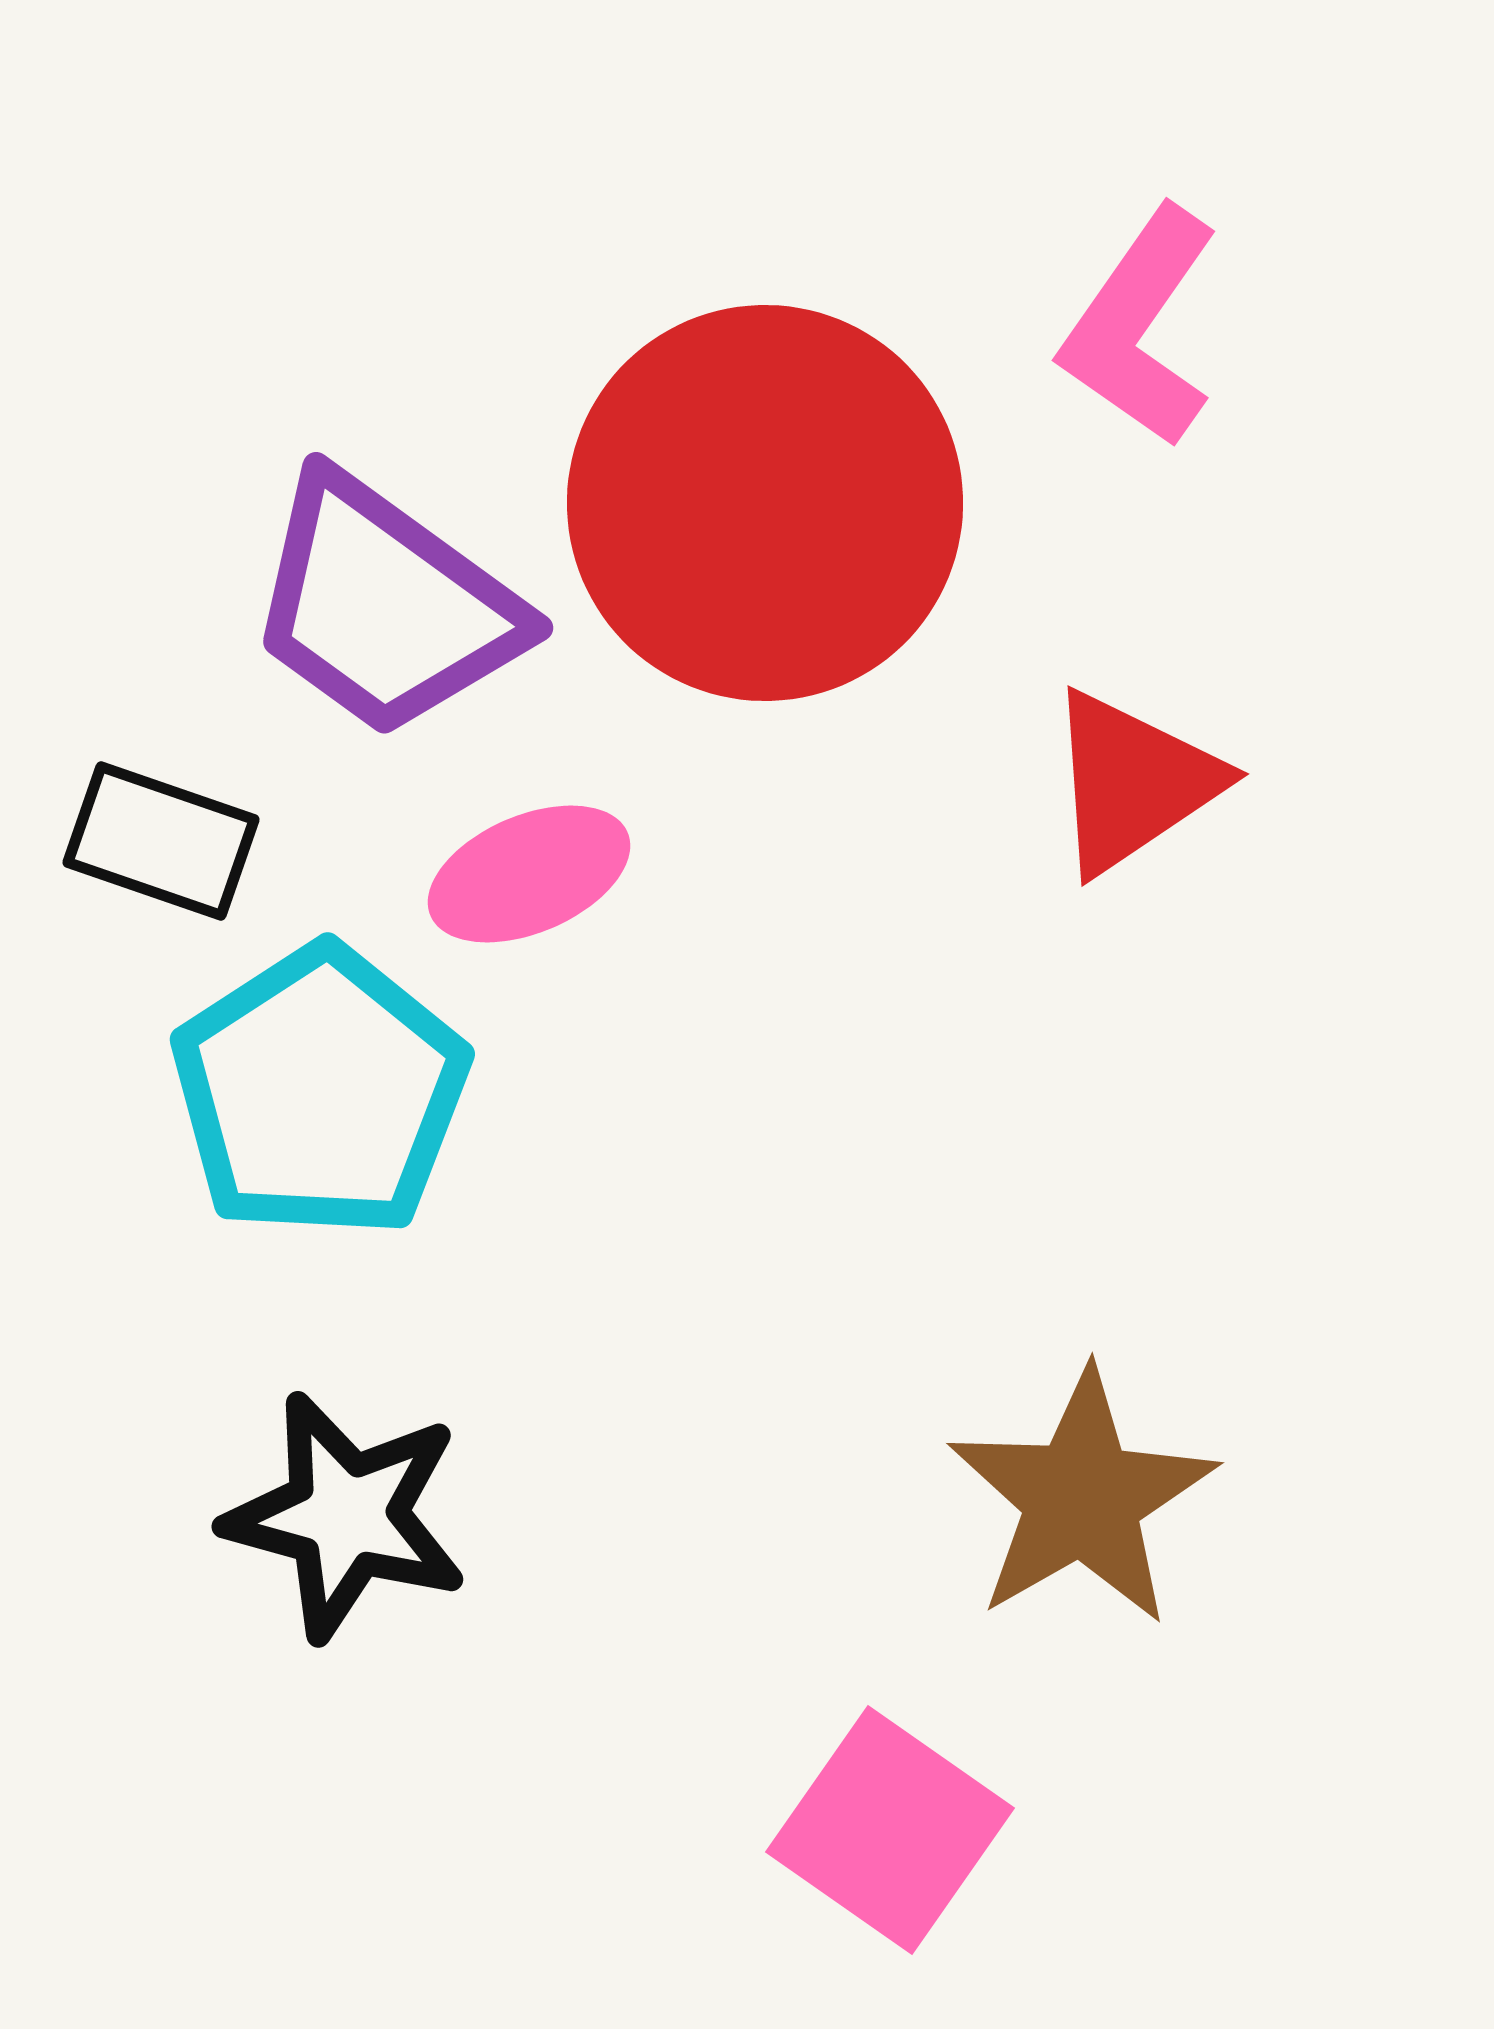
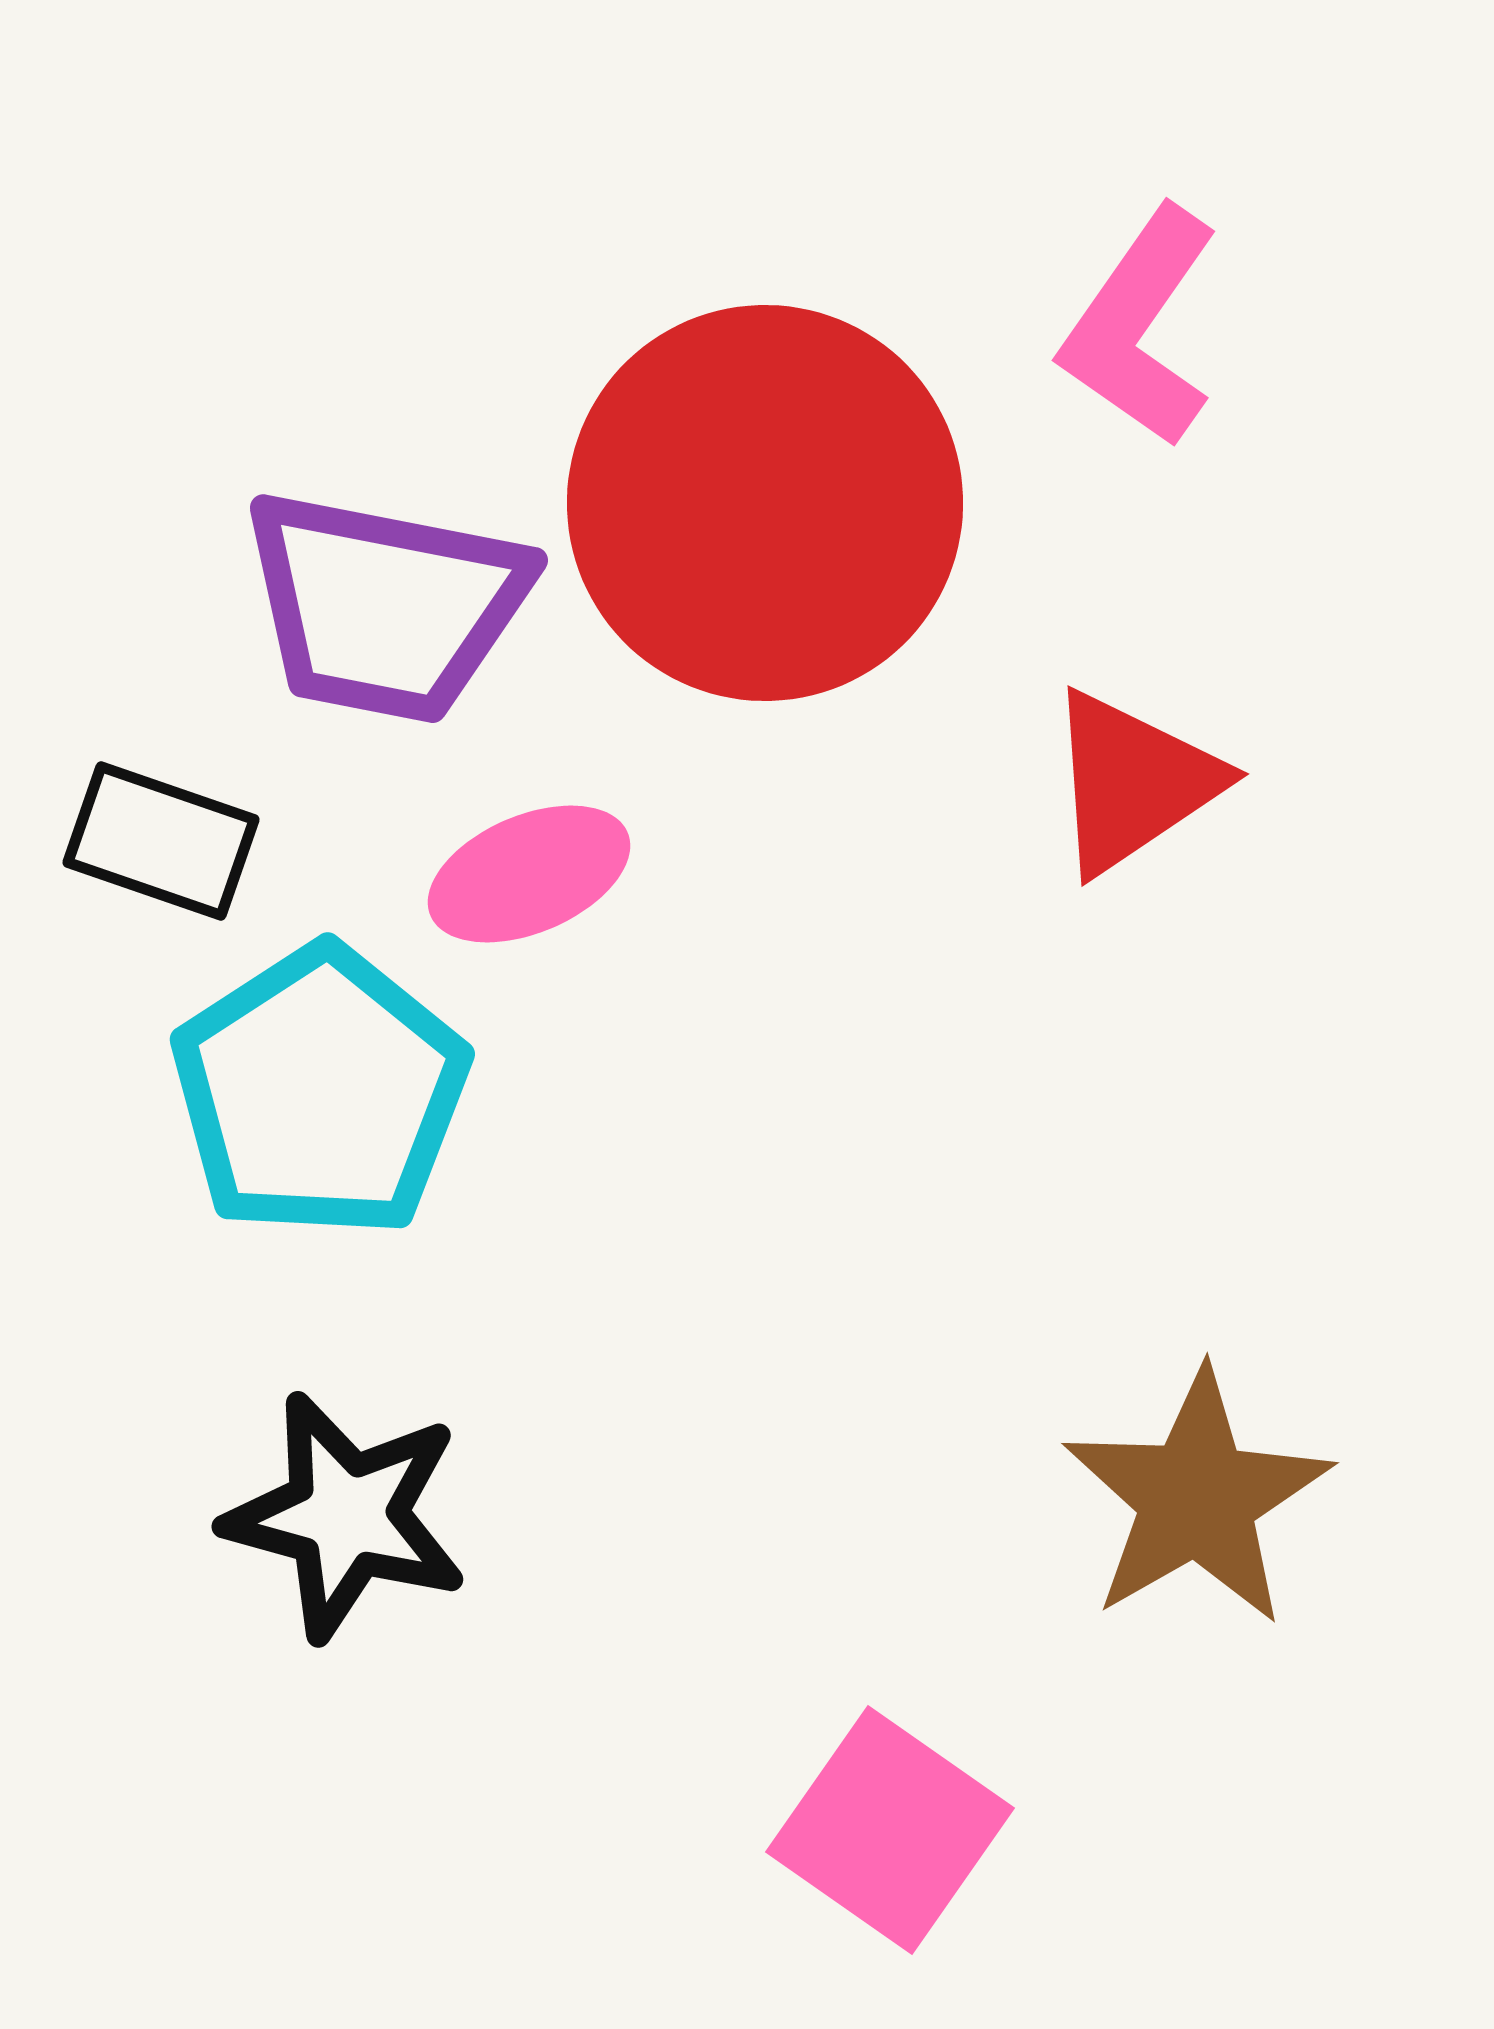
purple trapezoid: rotated 25 degrees counterclockwise
brown star: moved 115 px right
